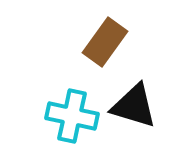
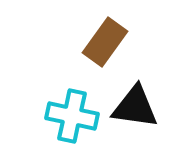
black triangle: moved 1 px right, 1 px down; rotated 9 degrees counterclockwise
